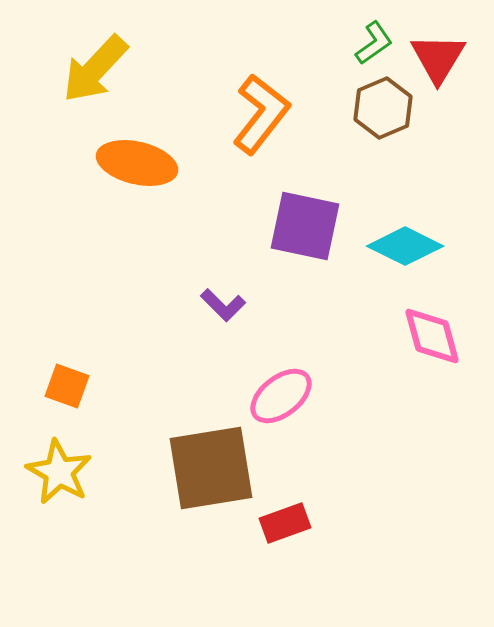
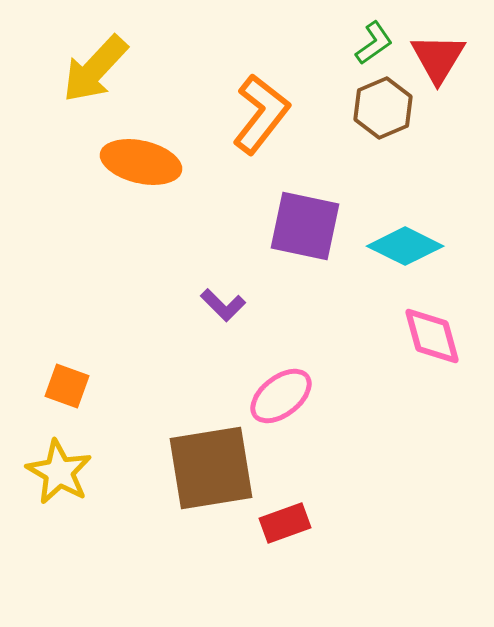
orange ellipse: moved 4 px right, 1 px up
